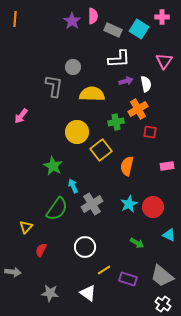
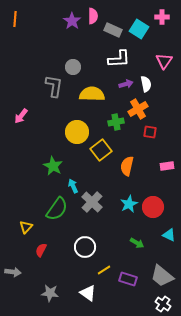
purple arrow: moved 3 px down
gray cross: moved 2 px up; rotated 15 degrees counterclockwise
